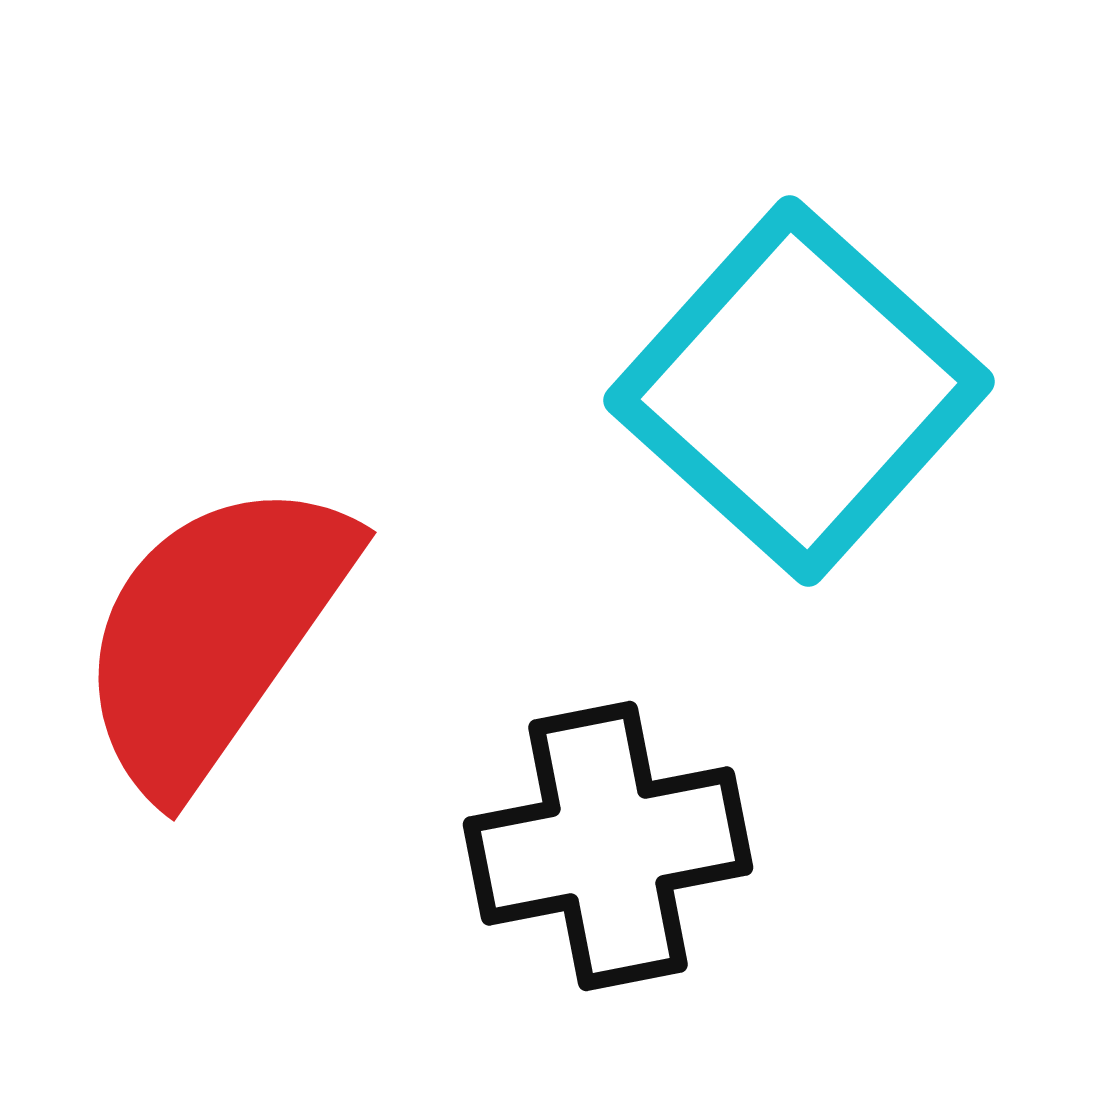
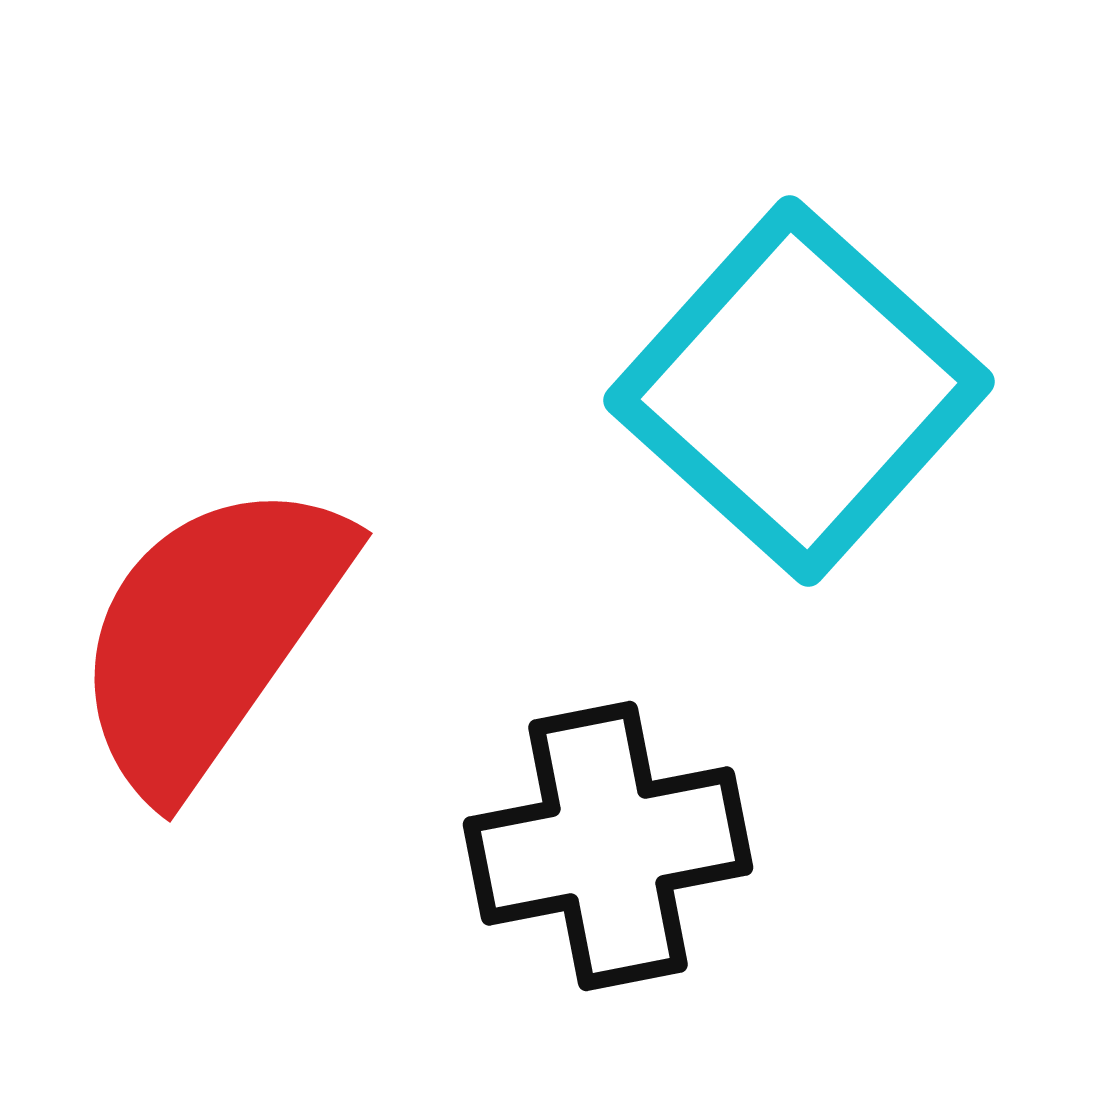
red semicircle: moved 4 px left, 1 px down
